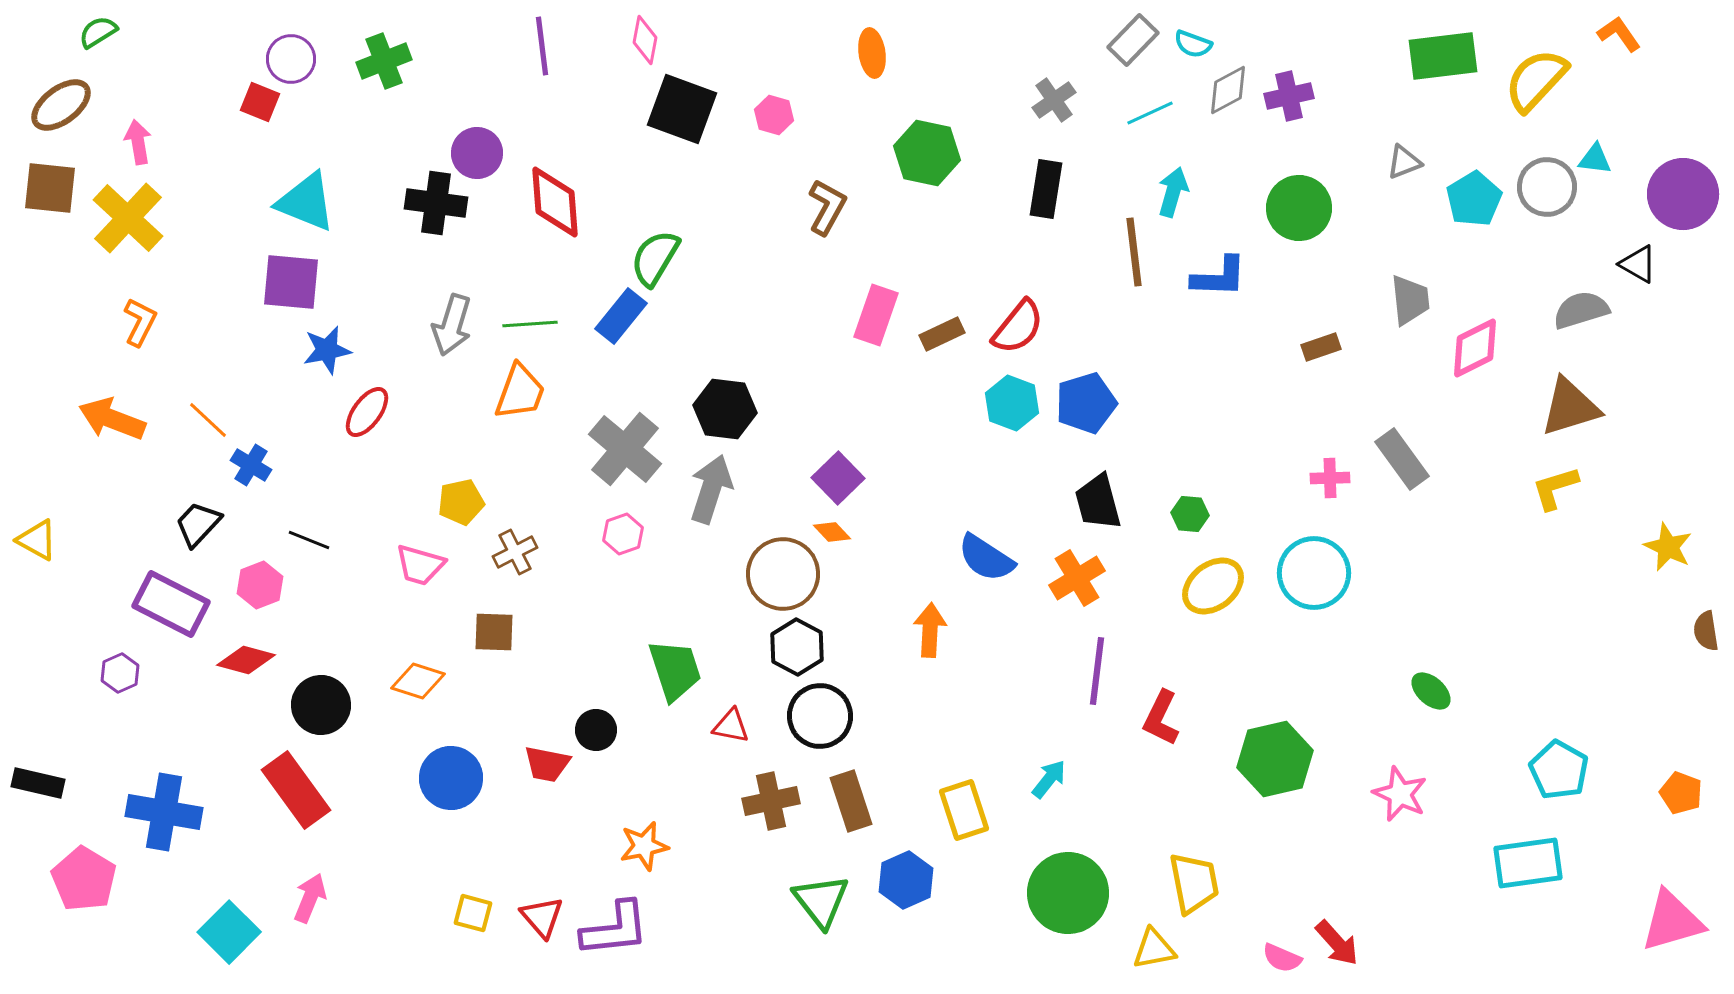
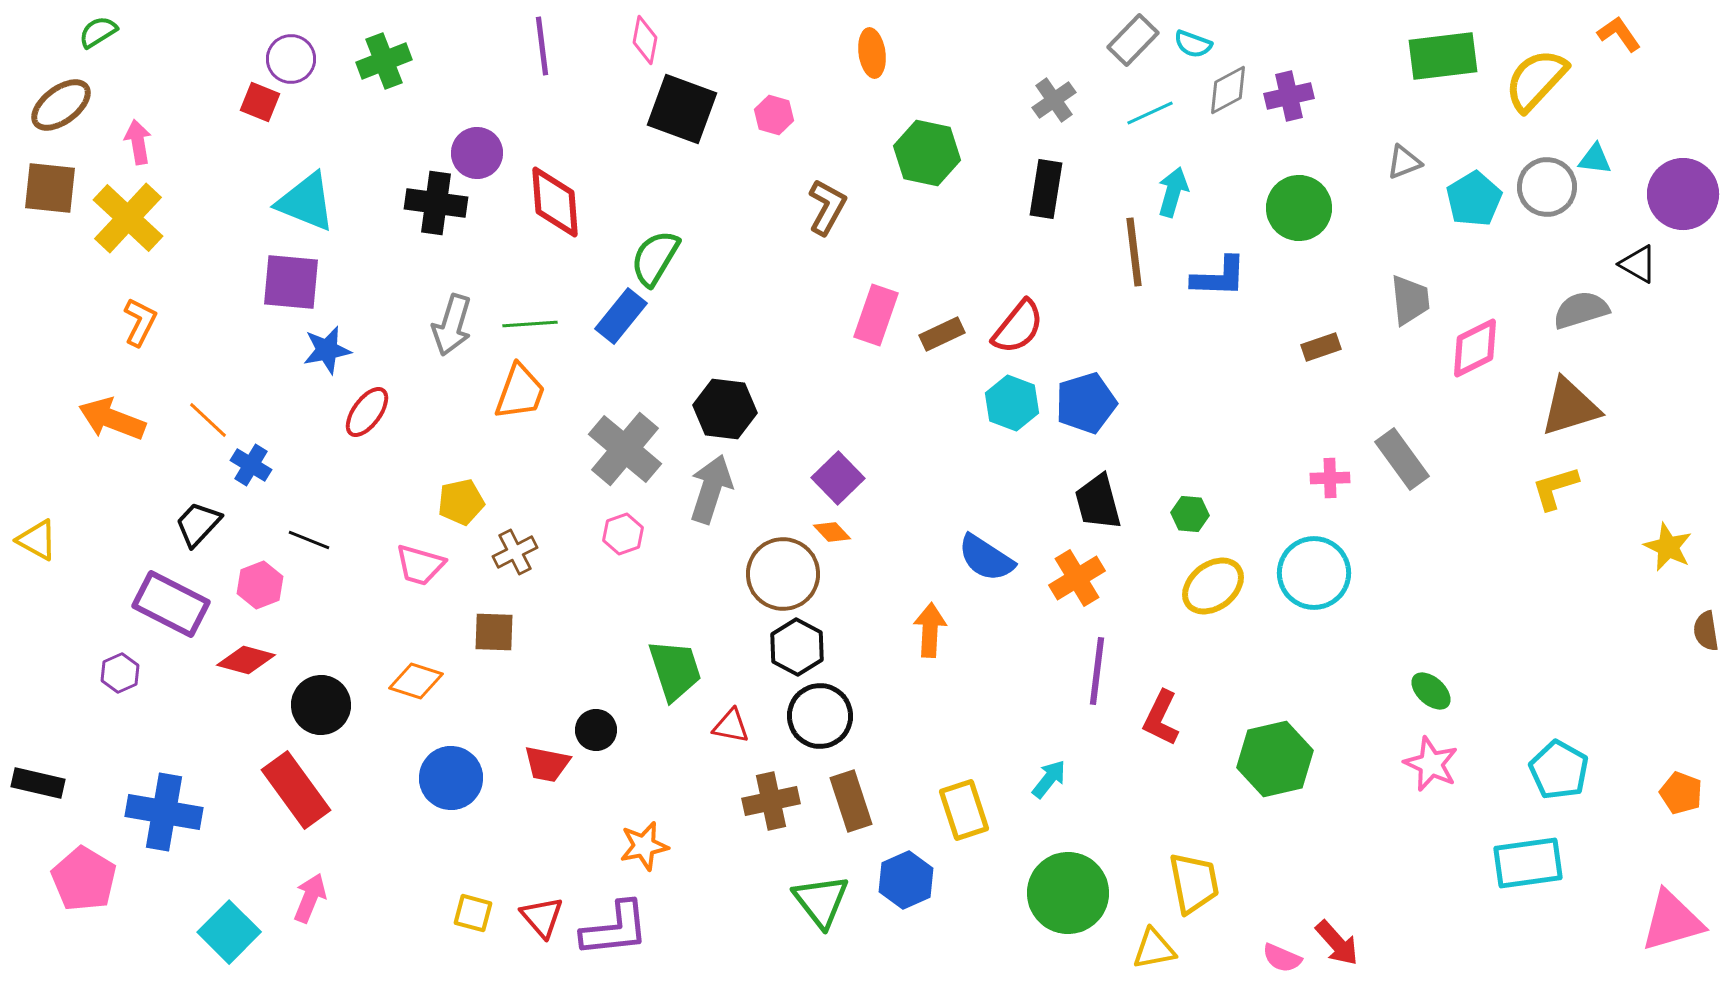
orange diamond at (418, 681): moved 2 px left
pink star at (1400, 794): moved 31 px right, 30 px up
